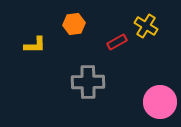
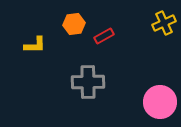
yellow cross: moved 18 px right, 3 px up; rotated 35 degrees clockwise
red rectangle: moved 13 px left, 6 px up
